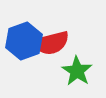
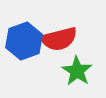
red semicircle: moved 8 px right, 4 px up
